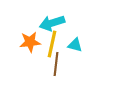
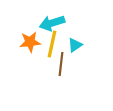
cyan triangle: rotated 49 degrees counterclockwise
brown line: moved 5 px right
